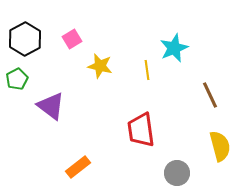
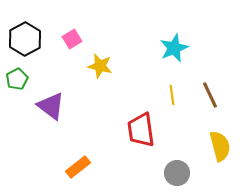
yellow line: moved 25 px right, 25 px down
